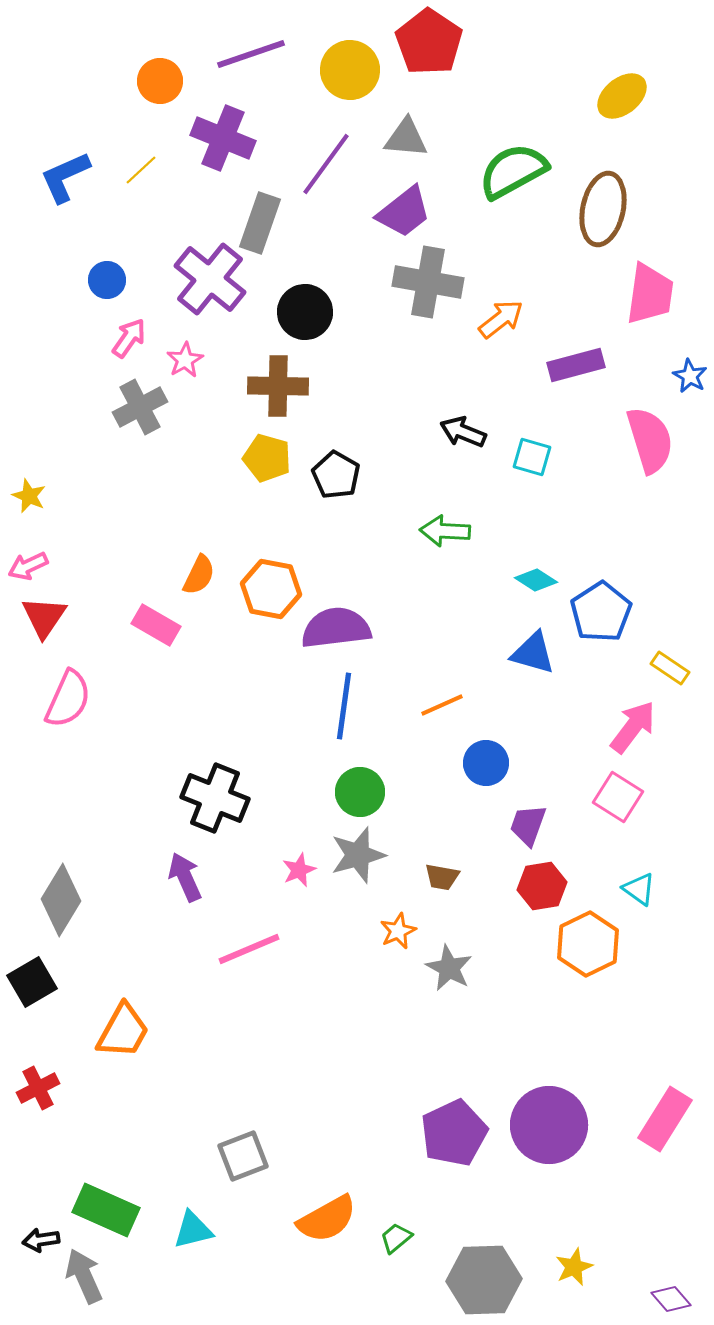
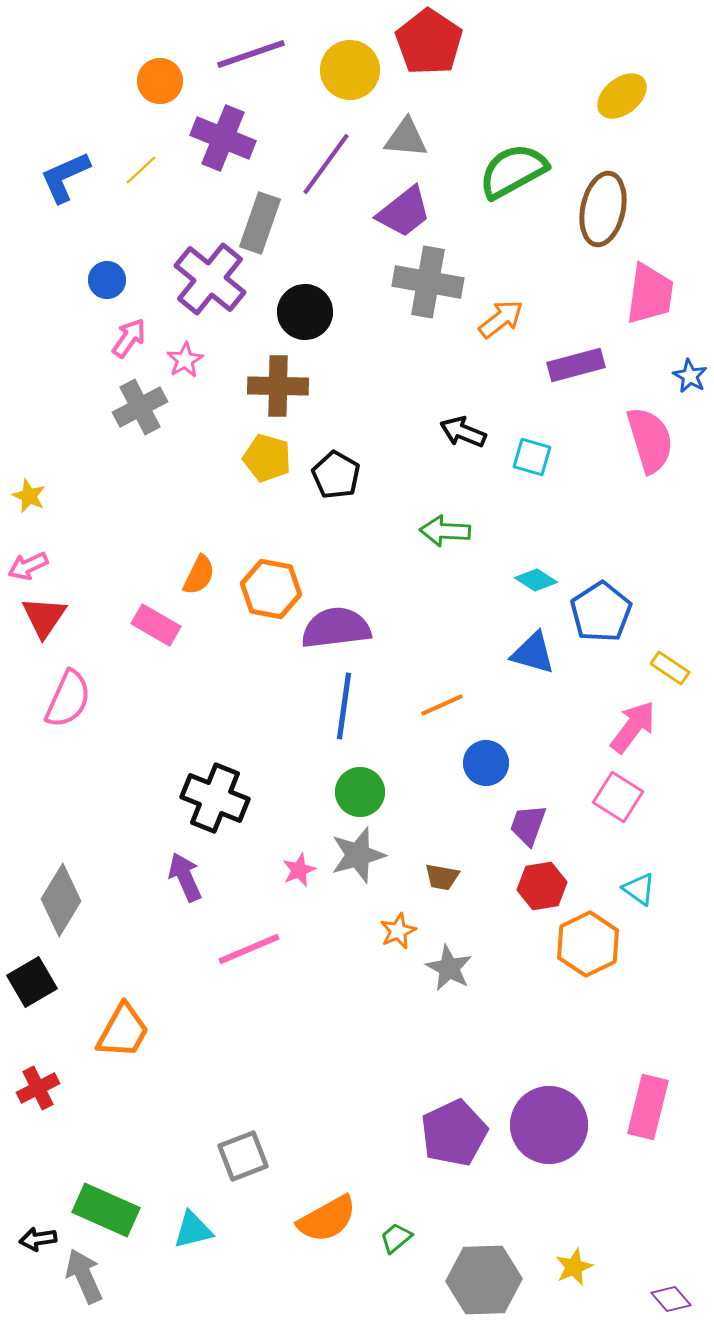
pink rectangle at (665, 1119): moved 17 px left, 12 px up; rotated 18 degrees counterclockwise
black arrow at (41, 1240): moved 3 px left, 1 px up
